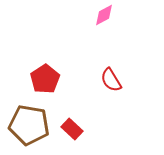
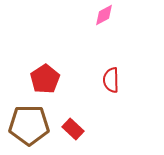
red semicircle: rotated 30 degrees clockwise
brown pentagon: rotated 9 degrees counterclockwise
red rectangle: moved 1 px right
